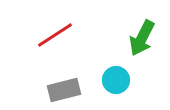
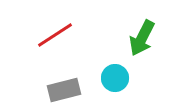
cyan circle: moved 1 px left, 2 px up
